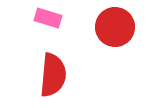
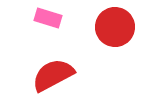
red semicircle: rotated 123 degrees counterclockwise
